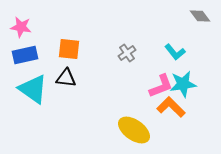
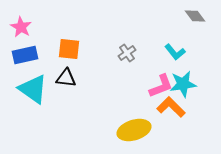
gray diamond: moved 5 px left
pink star: rotated 20 degrees clockwise
yellow ellipse: rotated 52 degrees counterclockwise
